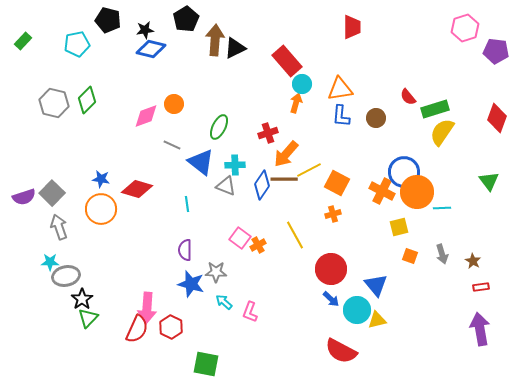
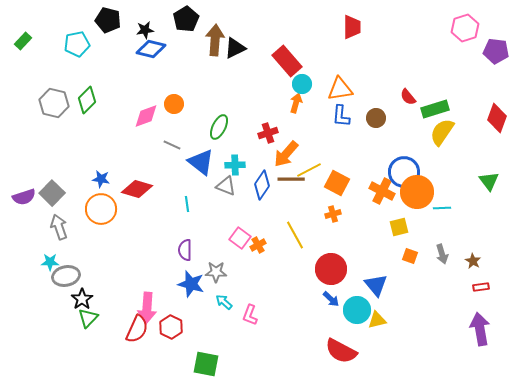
brown line at (284, 179): moved 7 px right
pink L-shape at (250, 312): moved 3 px down
